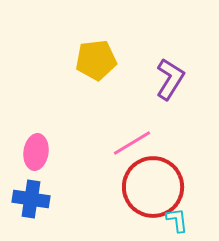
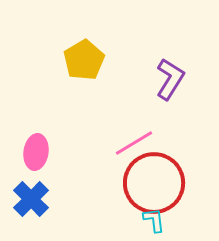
yellow pentagon: moved 12 px left; rotated 24 degrees counterclockwise
pink line: moved 2 px right
red circle: moved 1 px right, 4 px up
blue cross: rotated 36 degrees clockwise
cyan L-shape: moved 23 px left
